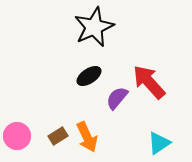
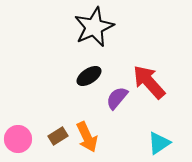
pink circle: moved 1 px right, 3 px down
